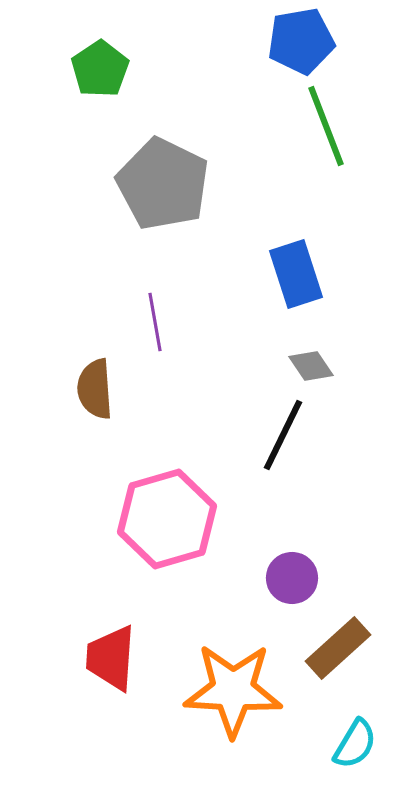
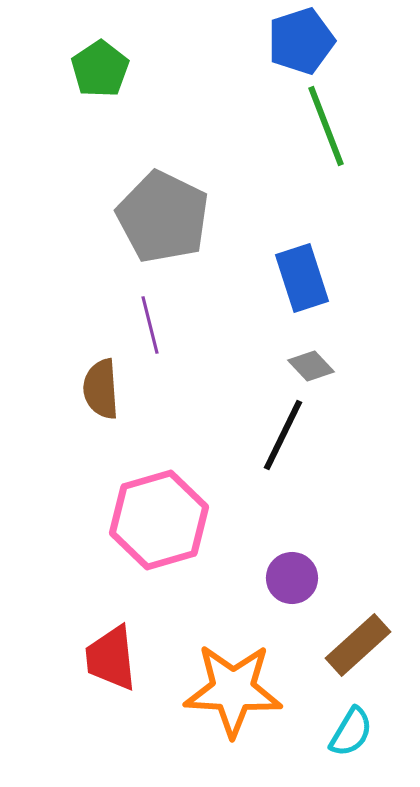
blue pentagon: rotated 8 degrees counterclockwise
gray pentagon: moved 33 px down
blue rectangle: moved 6 px right, 4 px down
purple line: moved 5 px left, 3 px down; rotated 4 degrees counterclockwise
gray diamond: rotated 9 degrees counterclockwise
brown semicircle: moved 6 px right
pink hexagon: moved 8 px left, 1 px down
brown rectangle: moved 20 px right, 3 px up
red trapezoid: rotated 10 degrees counterclockwise
cyan semicircle: moved 4 px left, 12 px up
